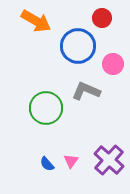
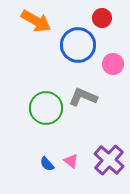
blue circle: moved 1 px up
gray L-shape: moved 3 px left, 6 px down
pink triangle: rotated 28 degrees counterclockwise
